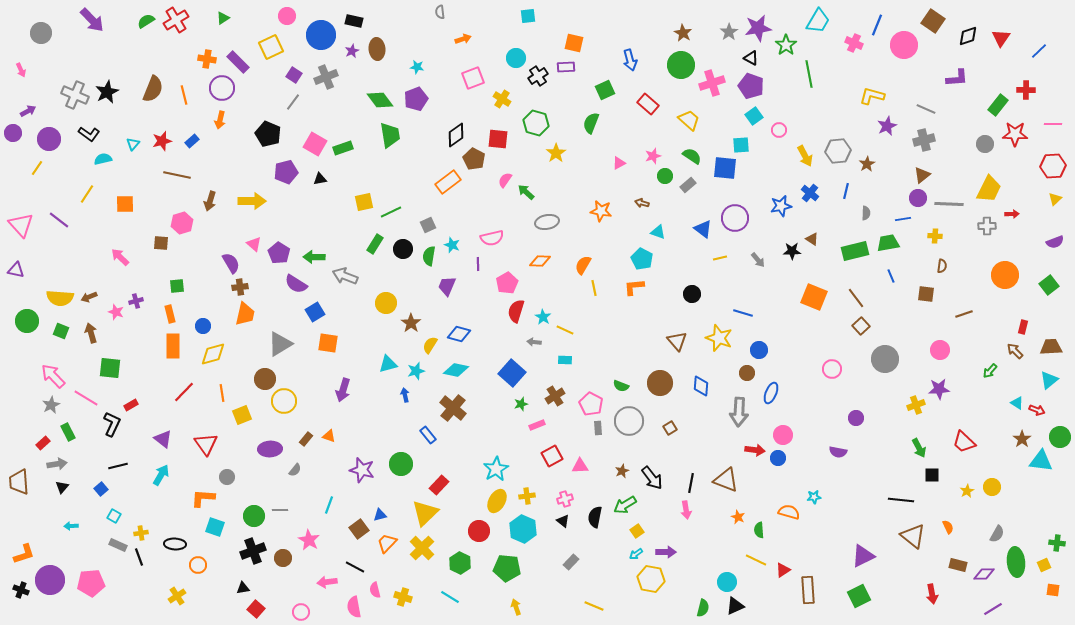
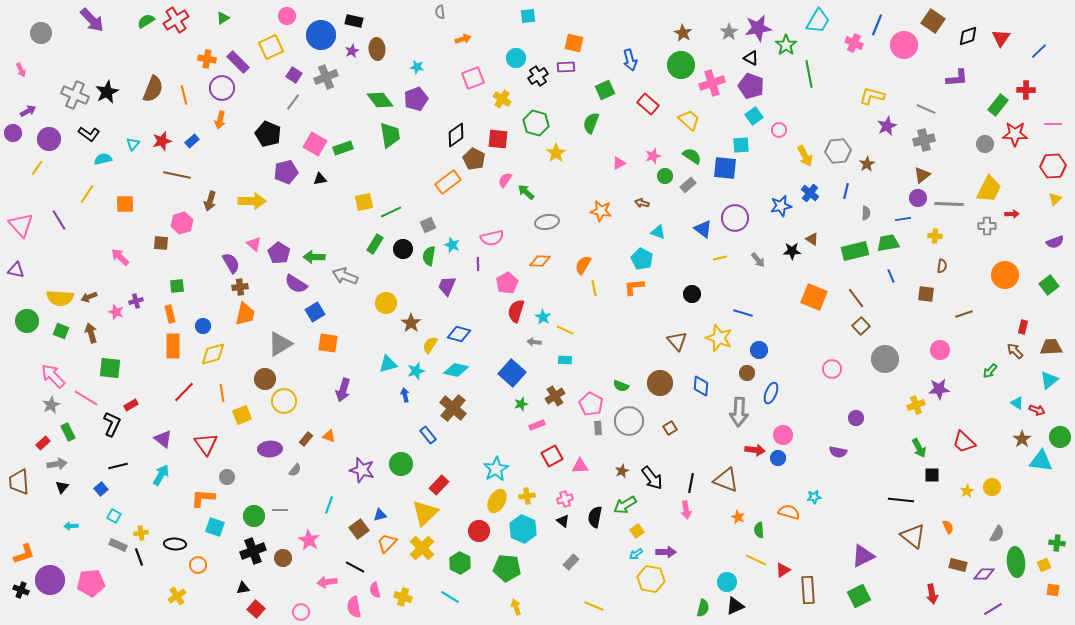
purple line at (59, 220): rotated 20 degrees clockwise
